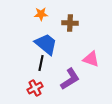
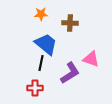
purple L-shape: moved 6 px up
red cross: rotated 28 degrees clockwise
